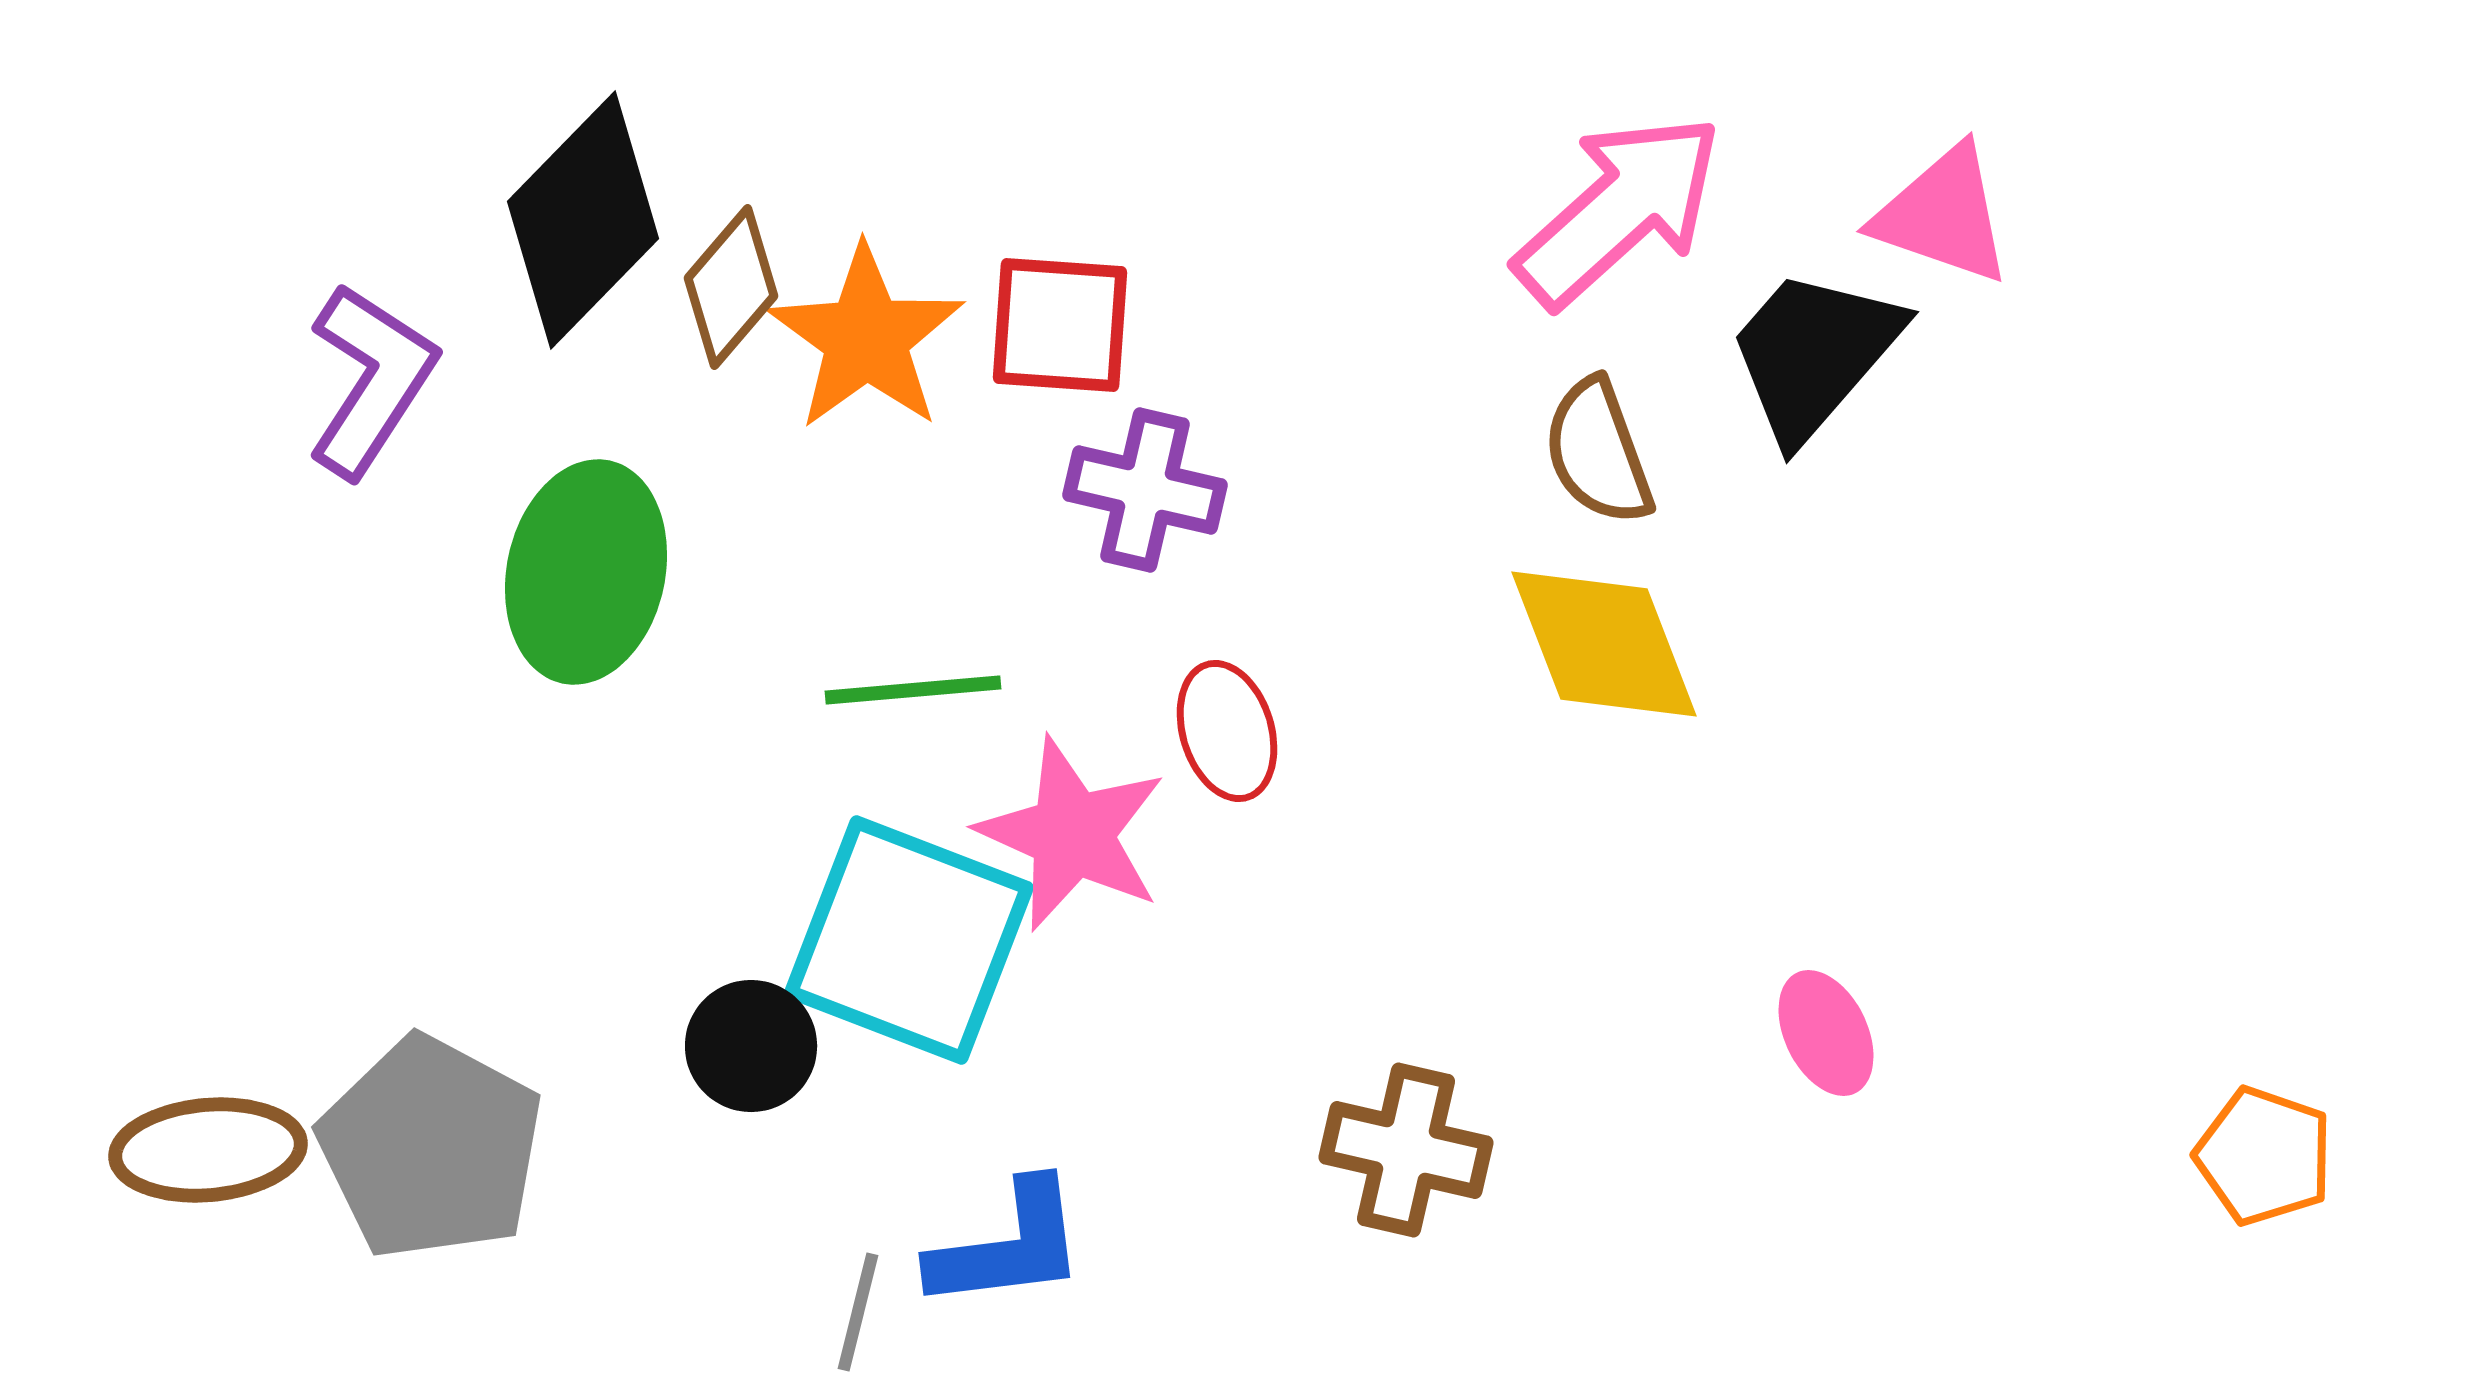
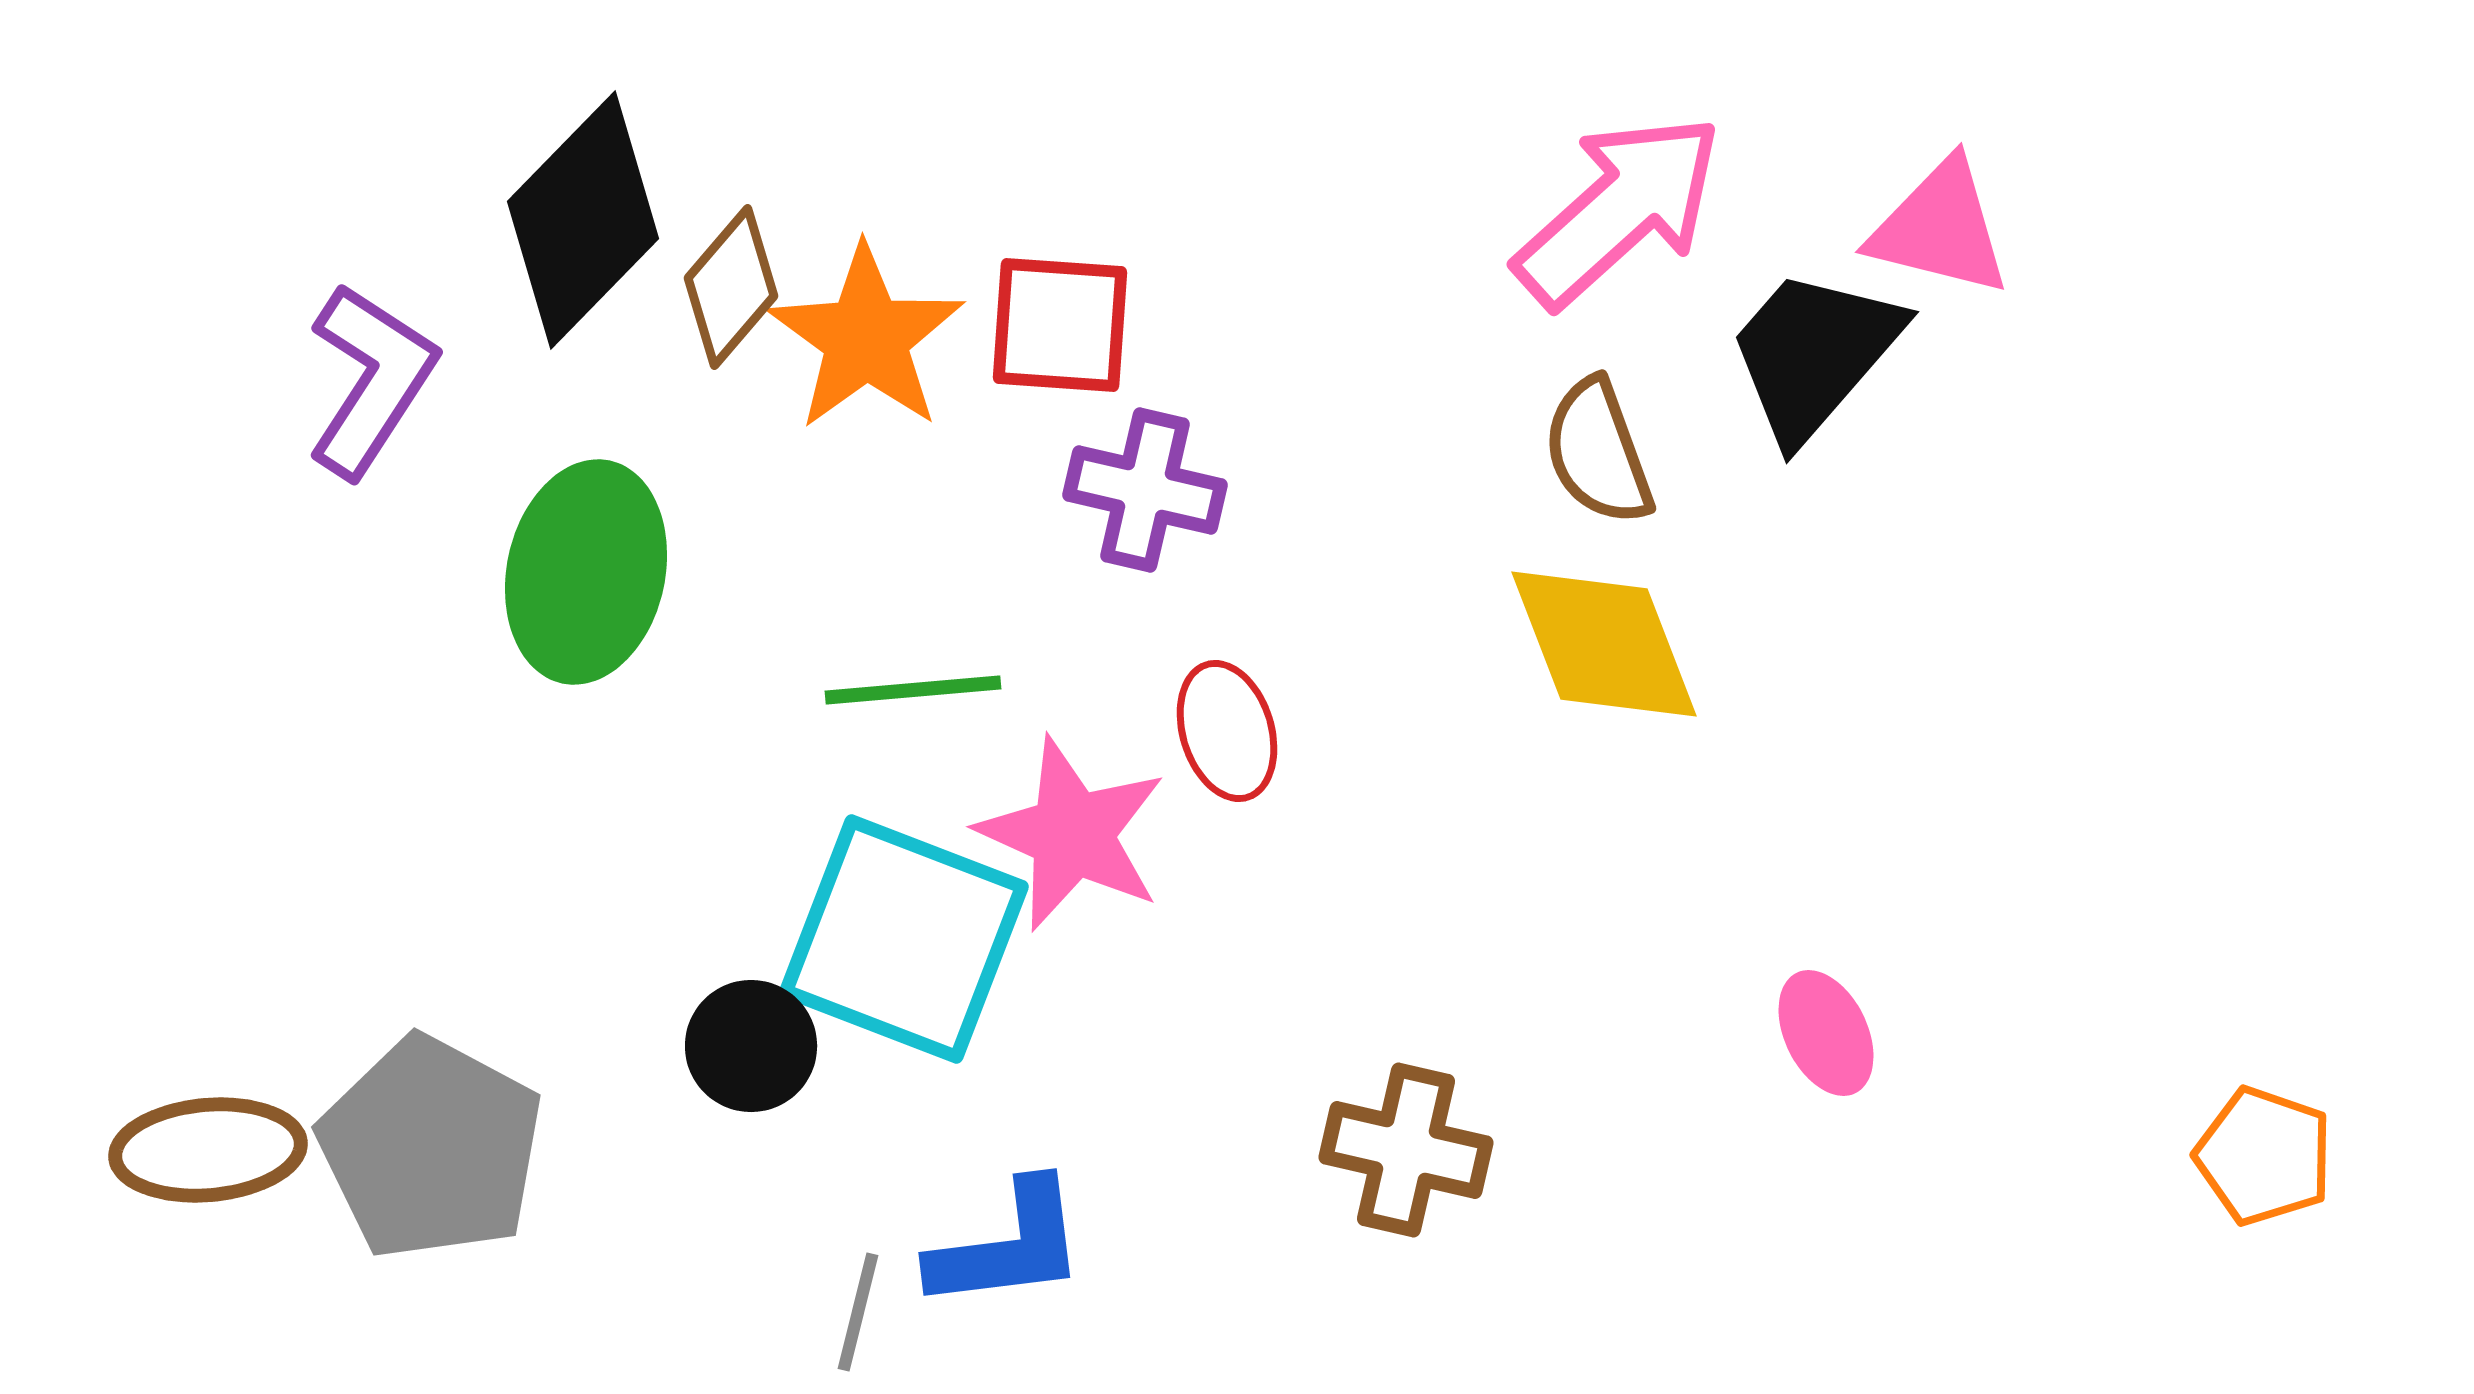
pink triangle: moved 3 px left, 13 px down; rotated 5 degrees counterclockwise
cyan square: moved 5 px left, 1 px up
